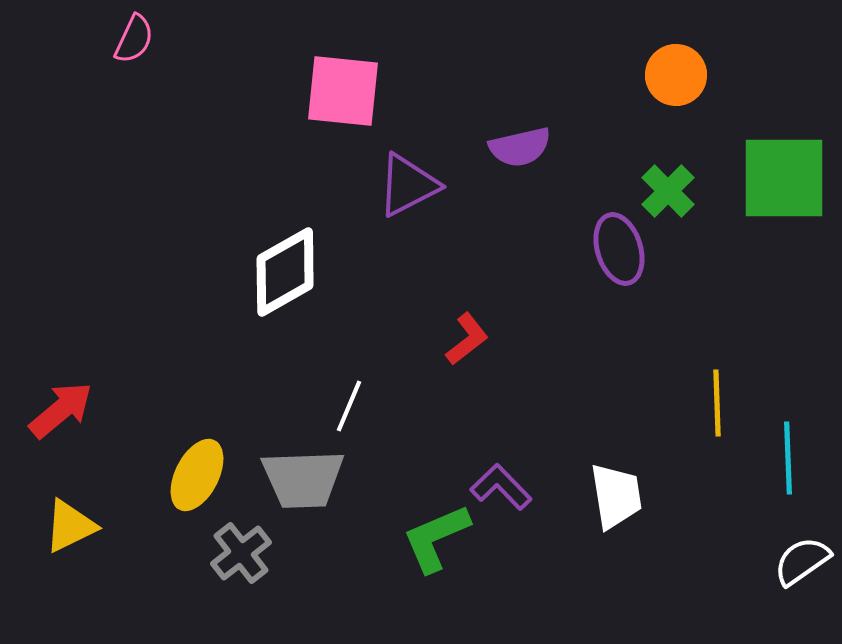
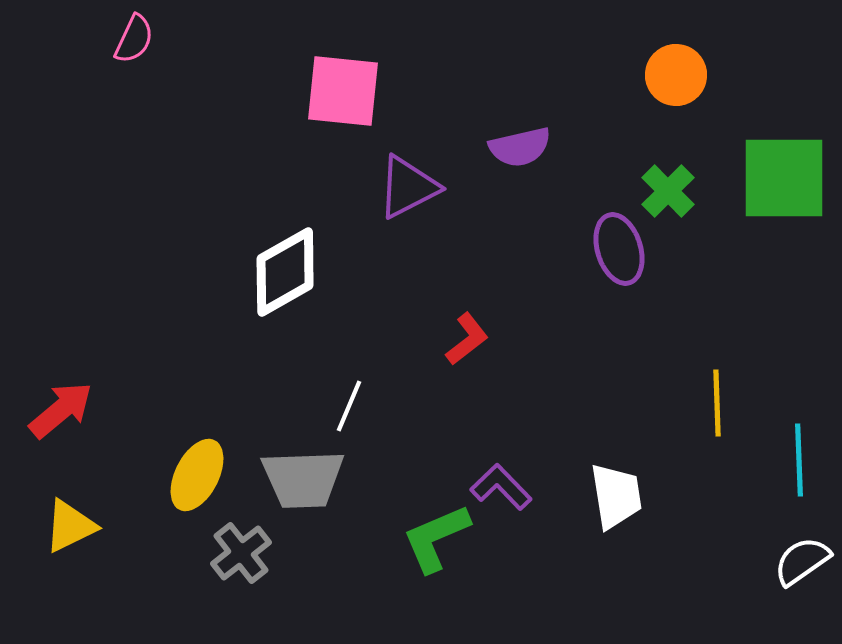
purple triangle: moved 2 px down
cyan line: moved 11 px right, 2 px down
